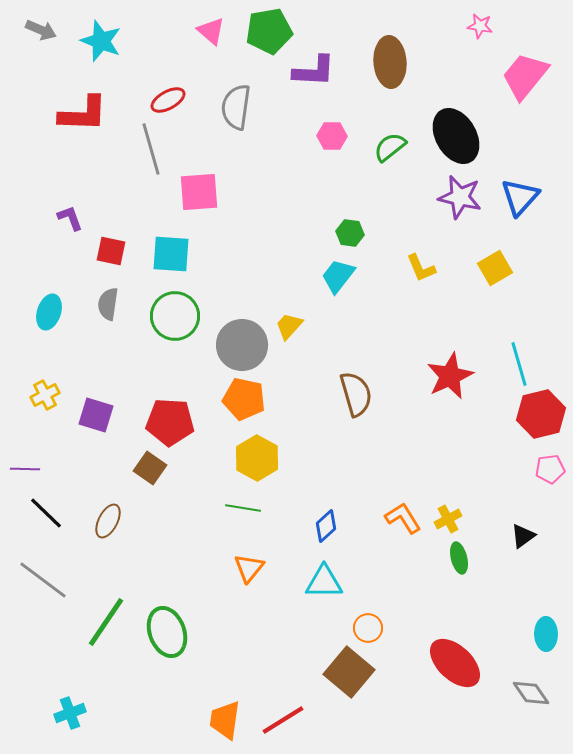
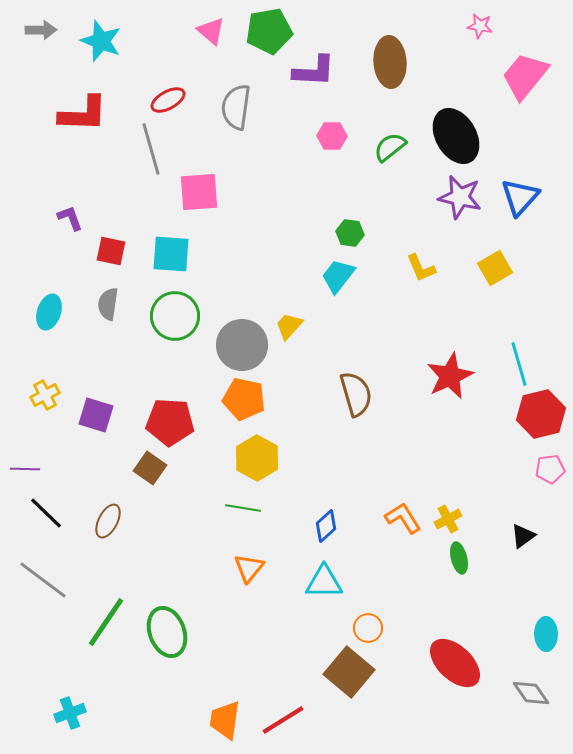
gray arrow at (41, 30): rotated 24 degrees counterclockwise
